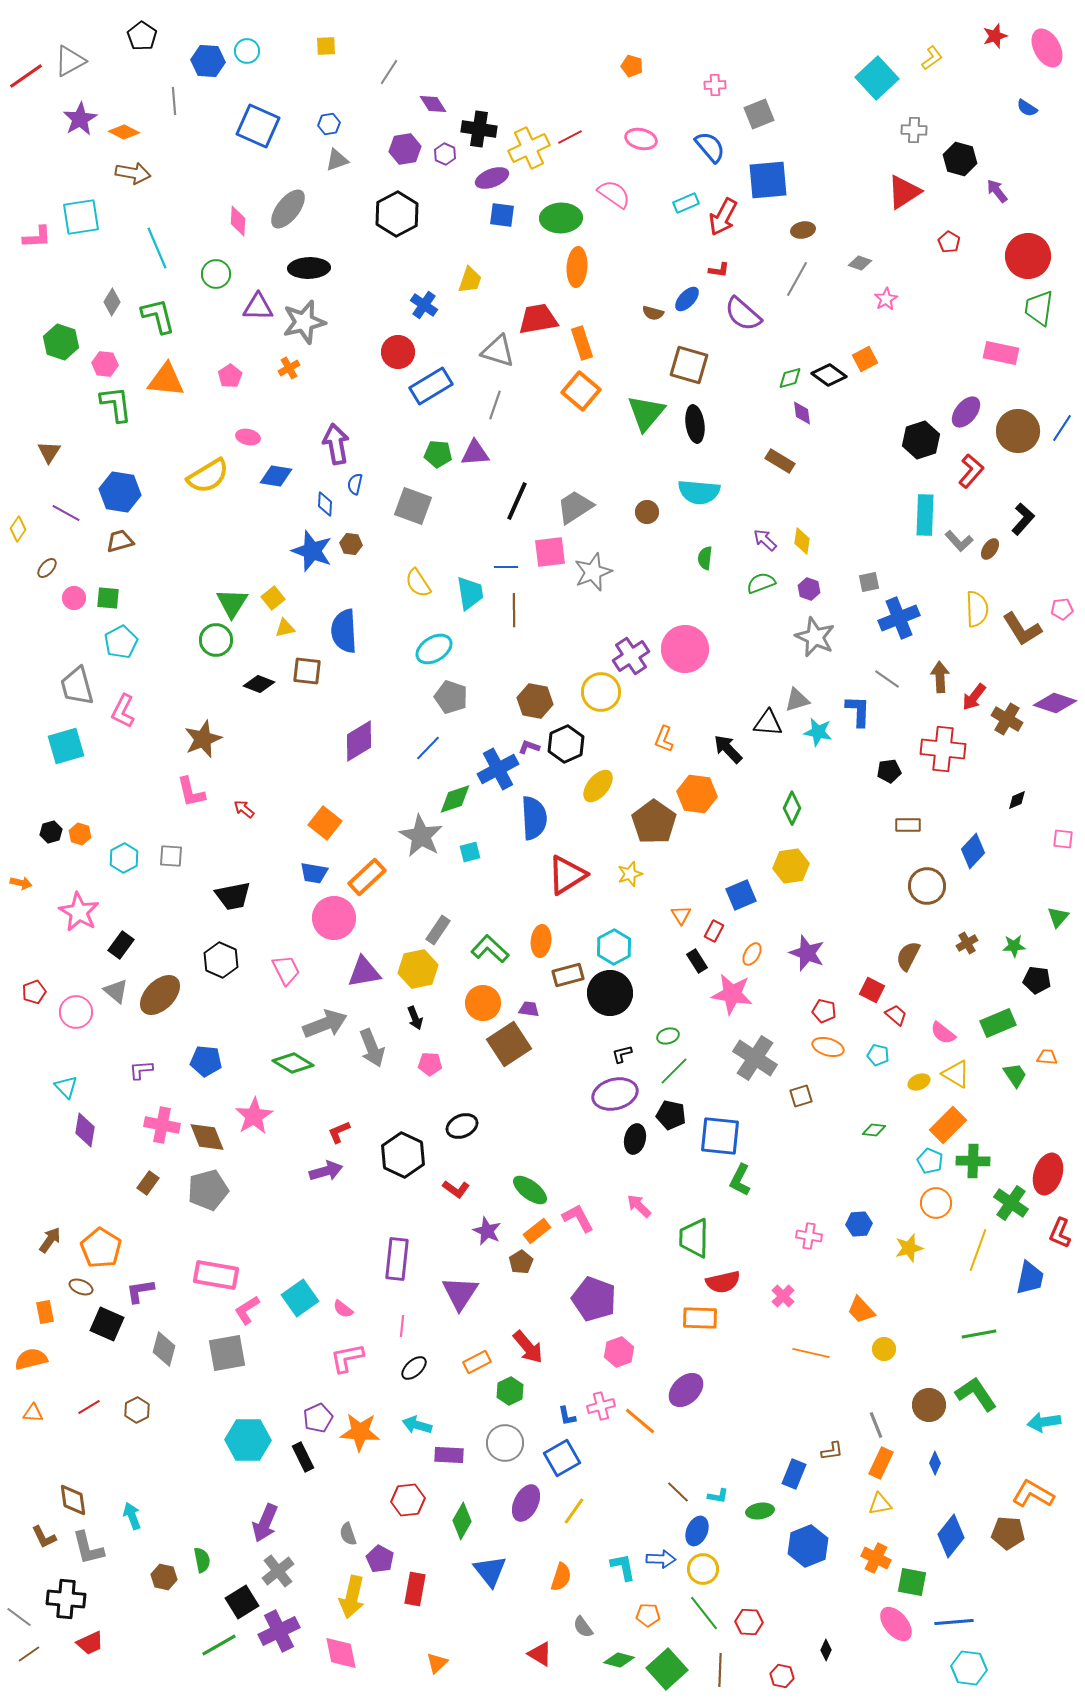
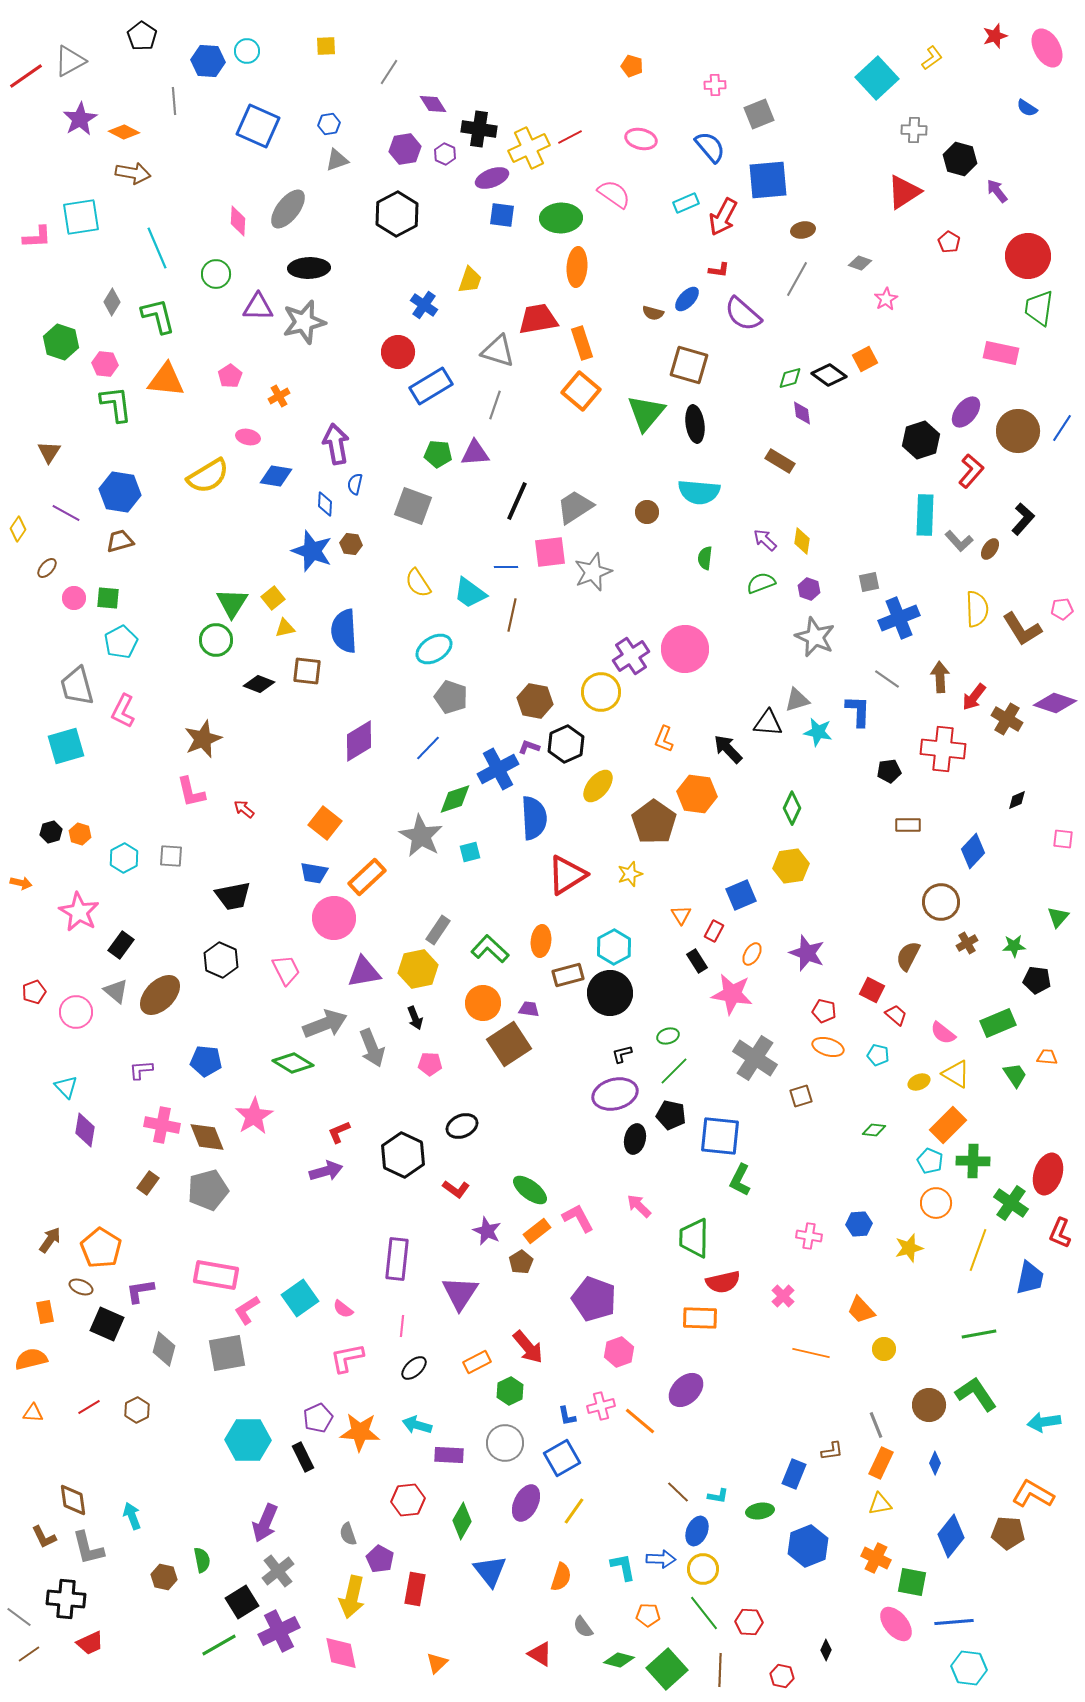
orange cross at (289, 368): moved 10 px left, 28 px down
cyan trapezoid at (470, 593): rotated 135 degrees clockwise
brown line at (514, 610): moved 2 px left, 5 px down; rotated 12 degrees clockwise
brown circle at (927, 886): moved 14 px right, 16 px down
